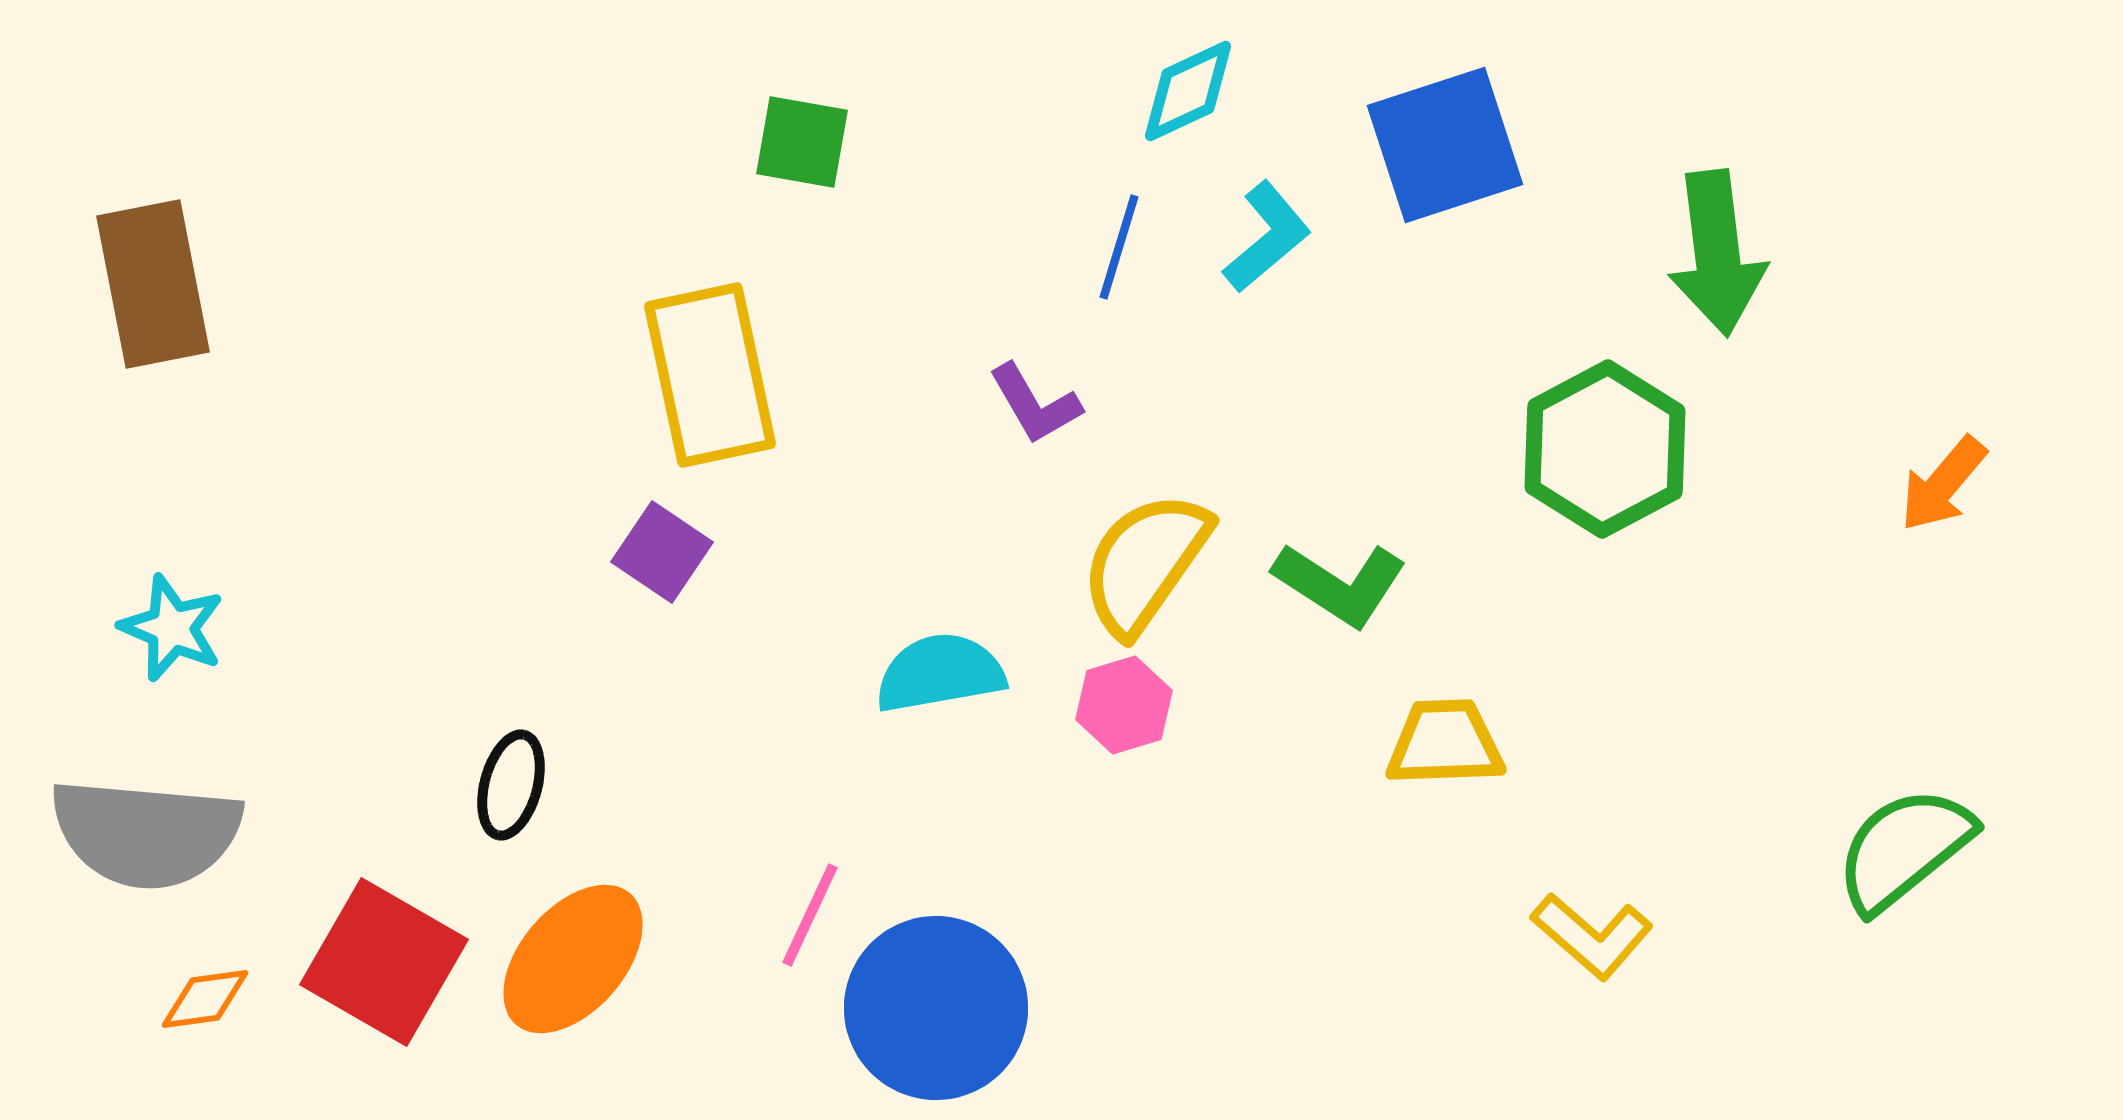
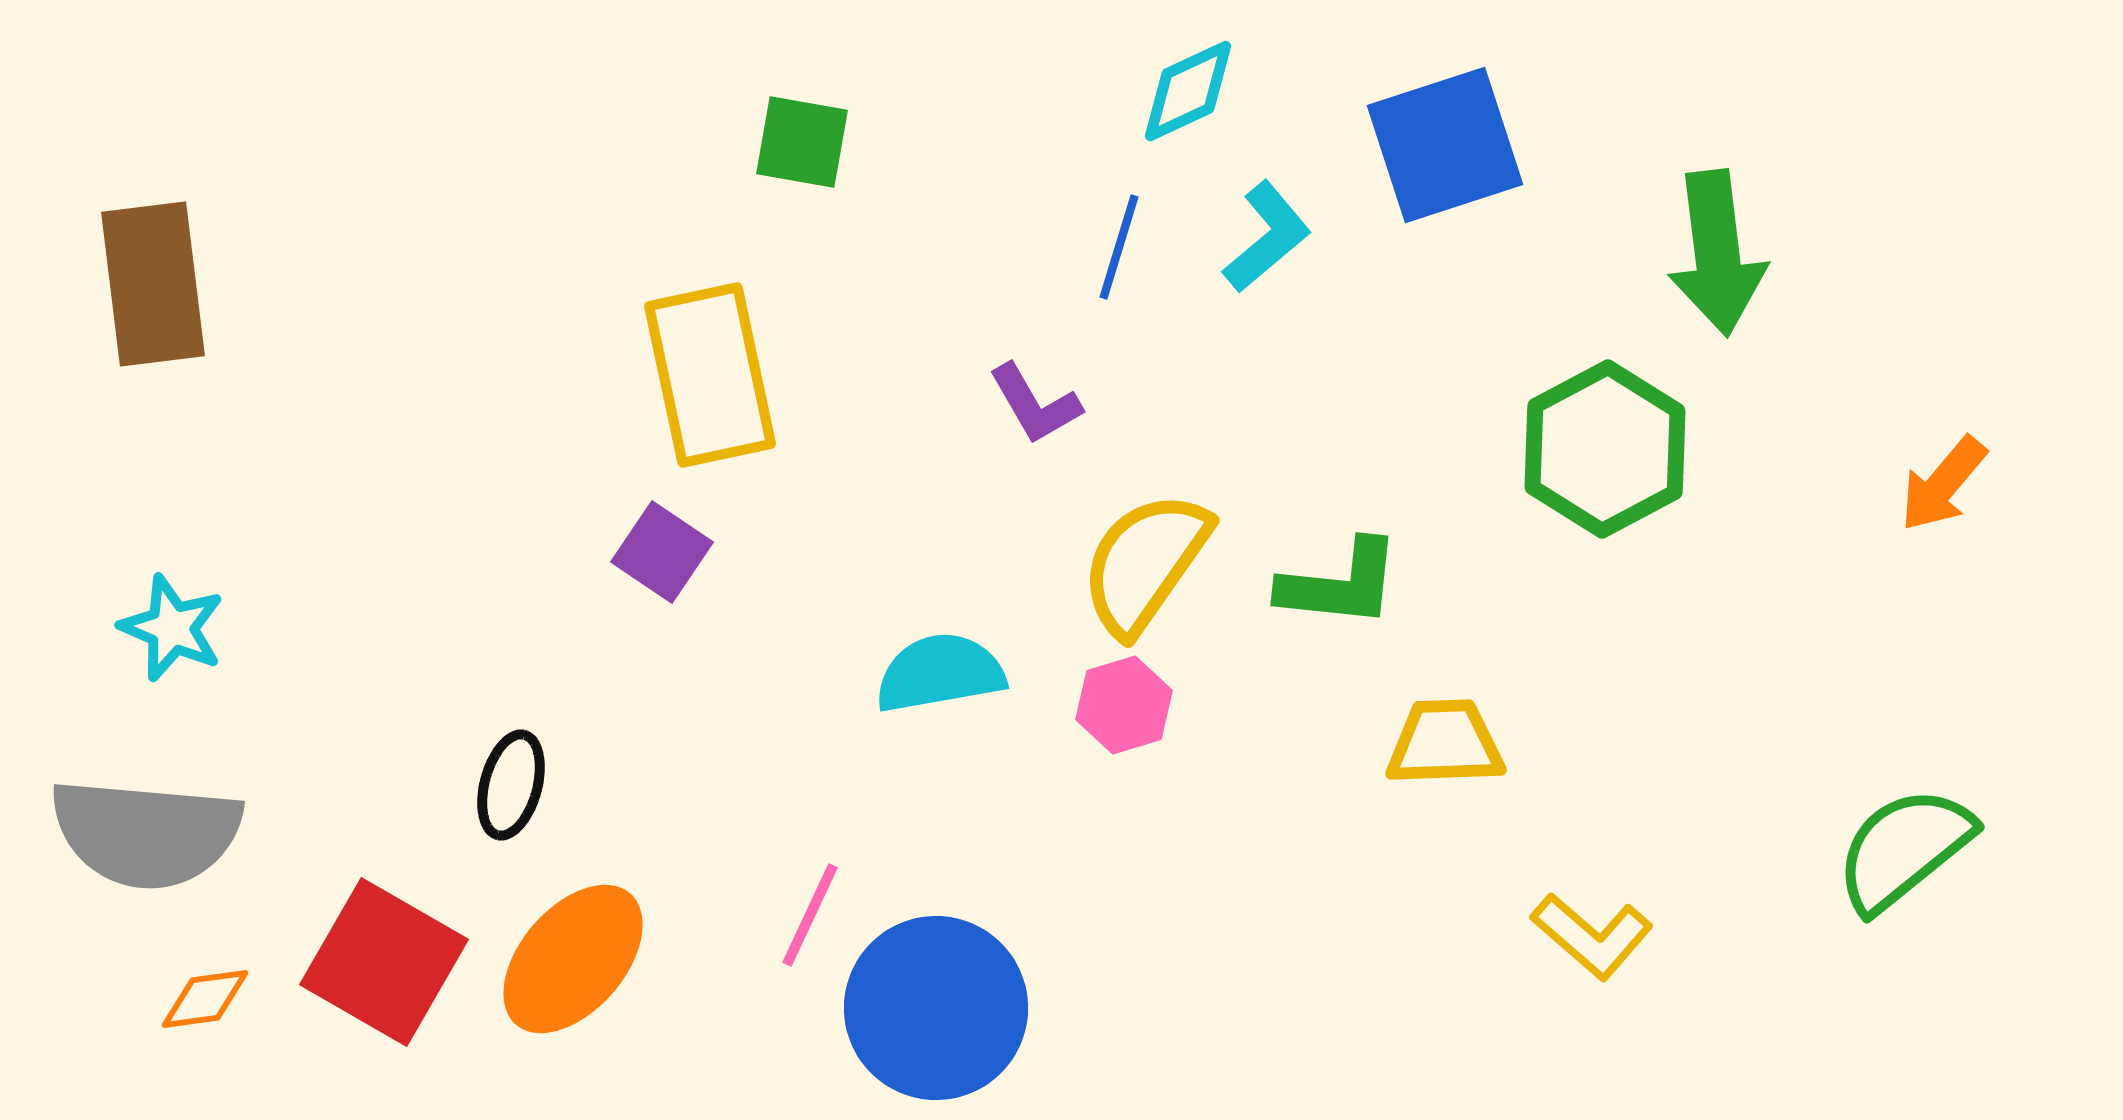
brown rectangle: rotated 4 degrees clockwise
green L-shape: rotated 27 degrees counterclockwise
